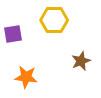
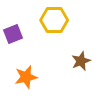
purple square: rotated 12 degrees counterclockwise
orange star: rotated 20 degrees counterclockwise
